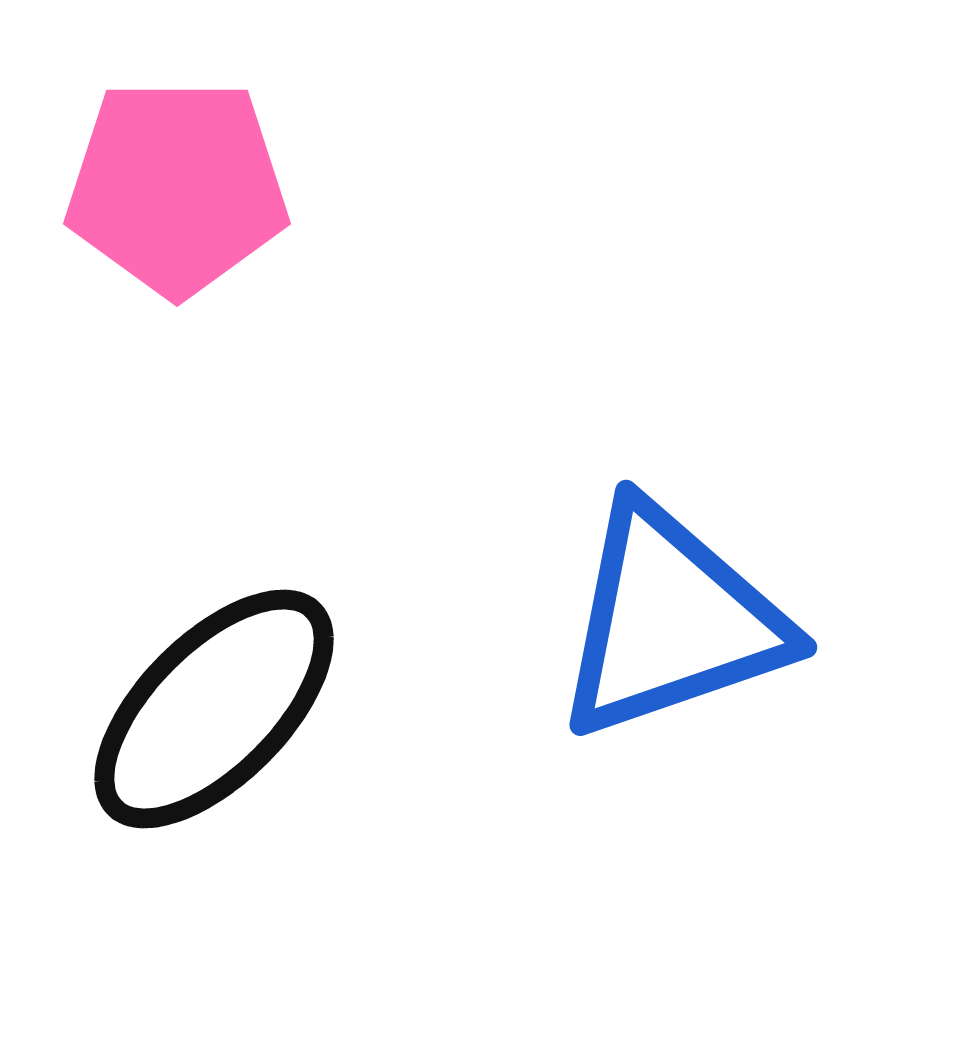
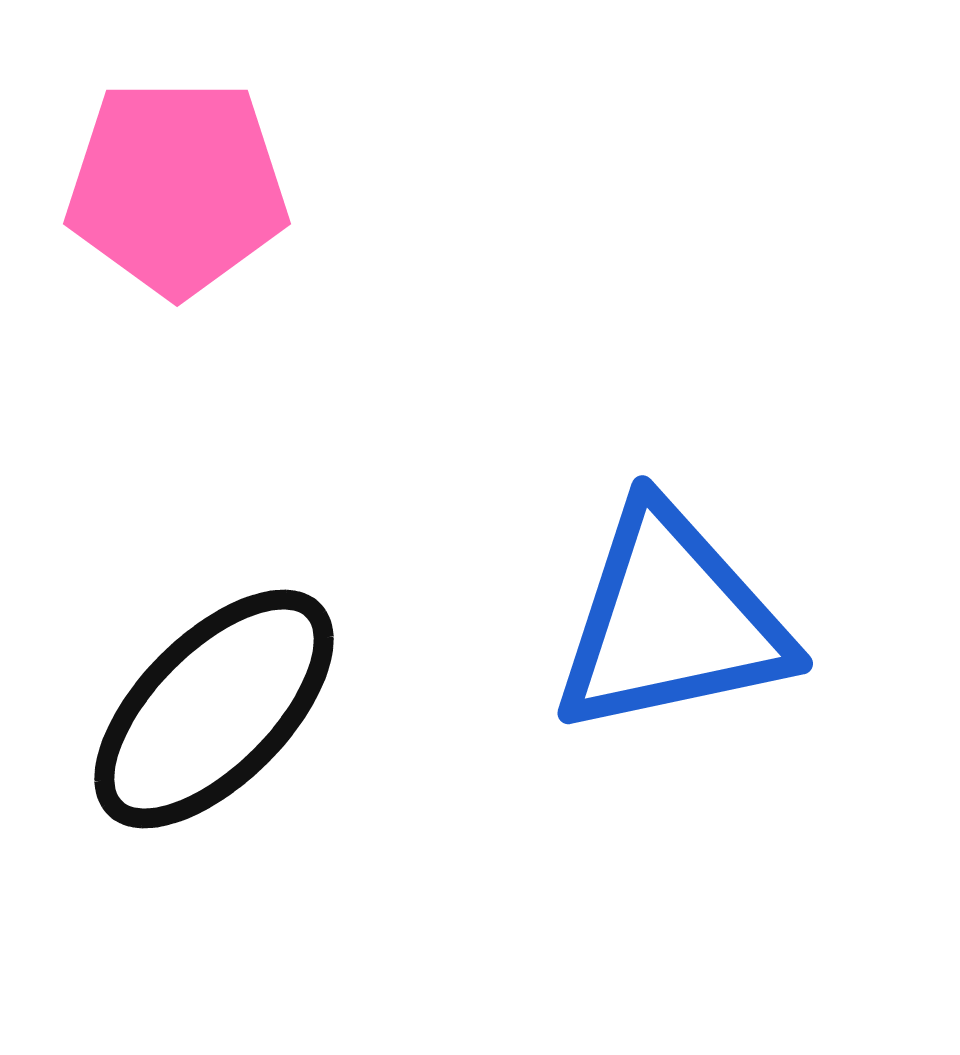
blue triangle: rotated 7 degrees clockwise
